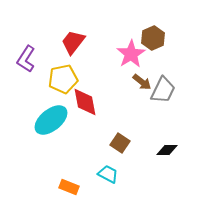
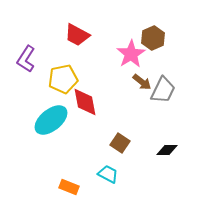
red trapezoid: moved 4 px right, 7 px up; rotated 100 degrees counterclockwise
